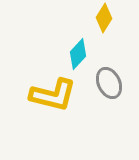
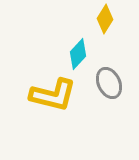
yellow diamond: moved 1 px right, 1 px down
